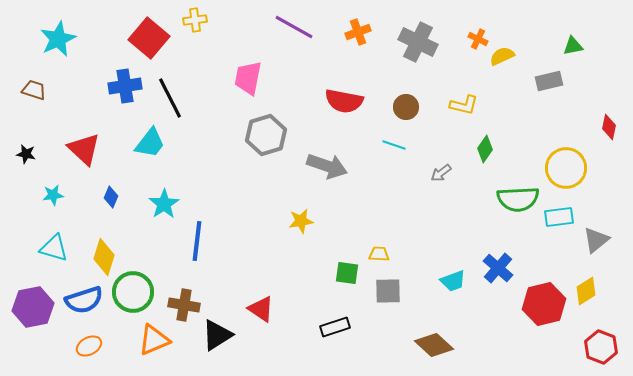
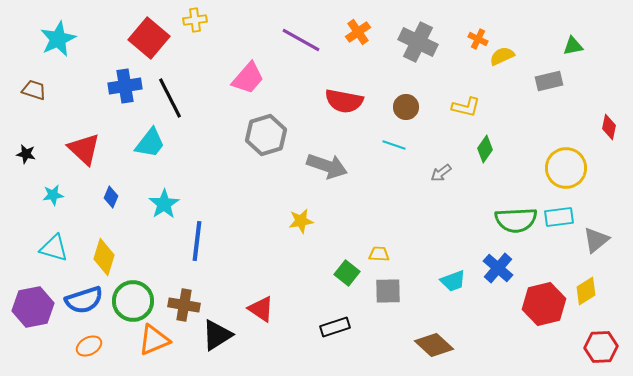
purple line at (294, 27): moved 7 px right, 13 px down
orange cross at (358, 32): rotated 15 degrees counterclockwise
pink trapezoid at (248, 78): rotated 150 degrees counterclockwise
yellow L-shape at (464, 105): moved 2 px right, 2 px down
green semicircle at (518, 199): moved 2 px left, 21 px down
green square at (347, 273): rotated 30 degrees clockwise
green circle at (133, 292): moved 9 px down
red hexagon at (601, 347): rotated 24 degrees counterclockwise
